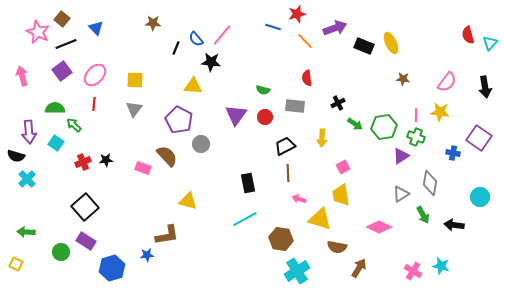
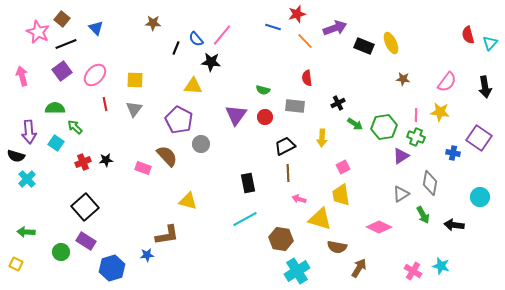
red line at (94, 104): moved 11 px right; rotated 16 degrees counterclockwise
green arrow at (74, 125): moved 1 px right, 2 px down
